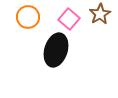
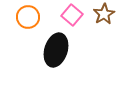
brown star: moved 4 px right
pink square: moved 3 px right, 4 px up
